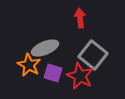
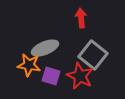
red arrow: moved 1 px right
orange star: rotated 20 degrees counterclockwise
purple square: moved 2 px left, 3 px down
